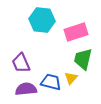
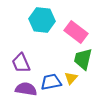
pink rectangle: rotated 55 degrees clockwise
blue trapezoid: rotated 25 degrees counterclockwise
purple semicircle: rotated 15 degrees clockwise
